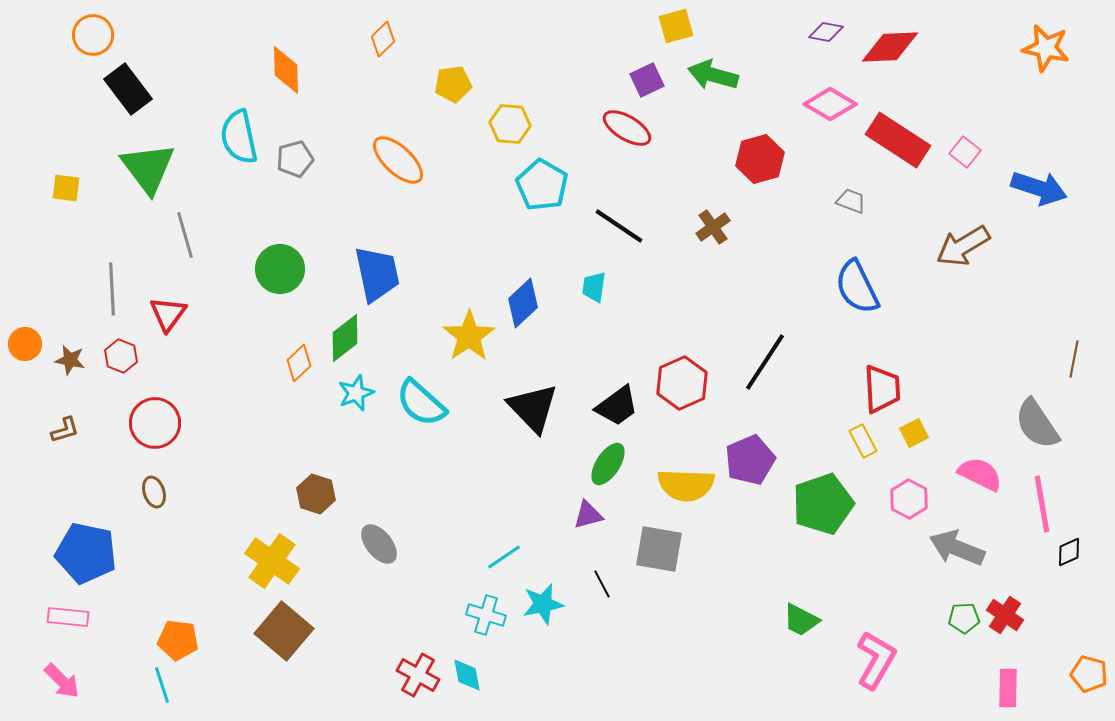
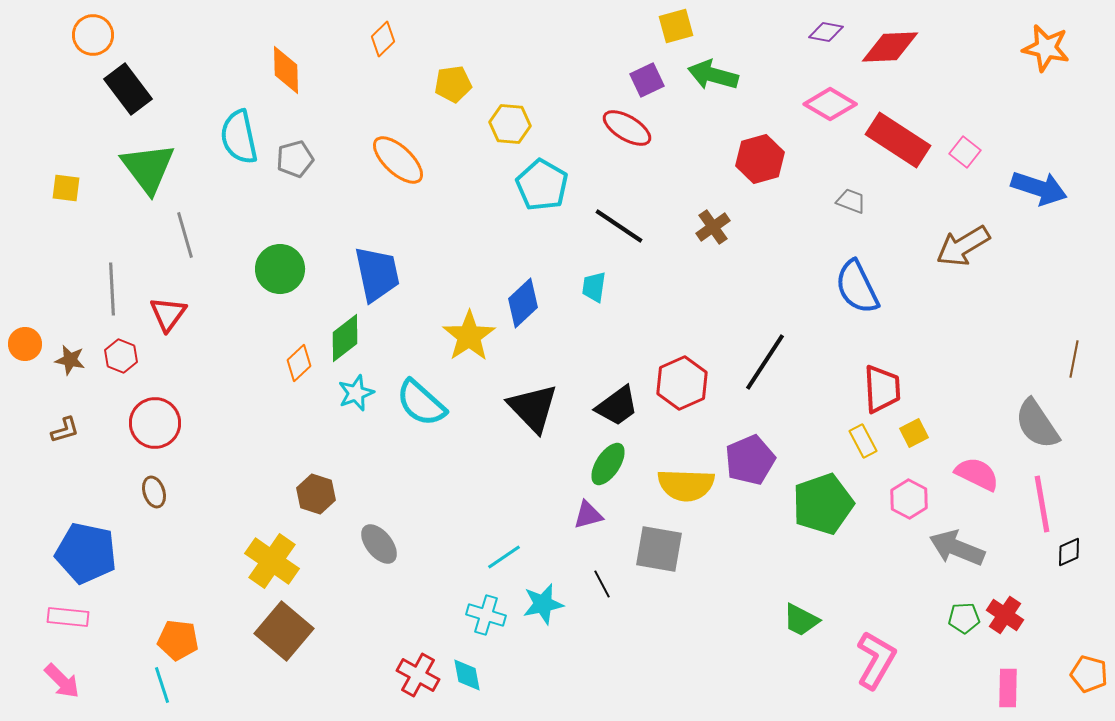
pink semicircle at (980, 474): moved 3 px left
